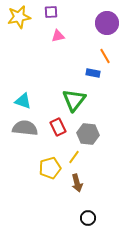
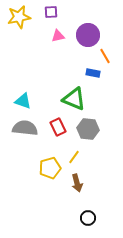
purple circle: moved 19 px left, 12 px down
green triangle: moved 1 px up; rotated 45 degrees counterclockwise
gray hexagon: moved 5 px up
